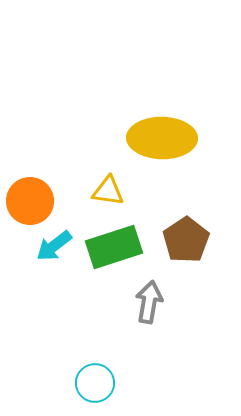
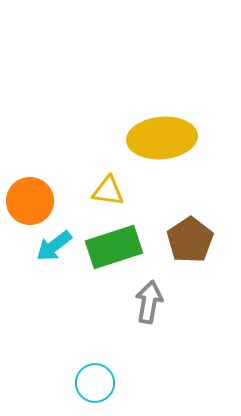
yellow ellipse: rotated 6 degrees counterclockwise
brown pentagon: moved 4 px right
